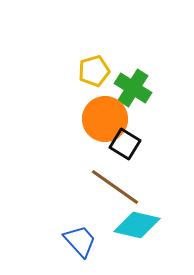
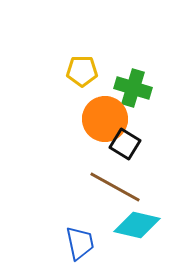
yellow pentagon: moved 12 px left; rotated 16 degrees clockwise
green cross: rotated 15 degrees counterclockwise
brown line: rotated 6 degrees counterclockwise
blue trapezoid: moved 2 px down; rotated 30 degrees clockwise
